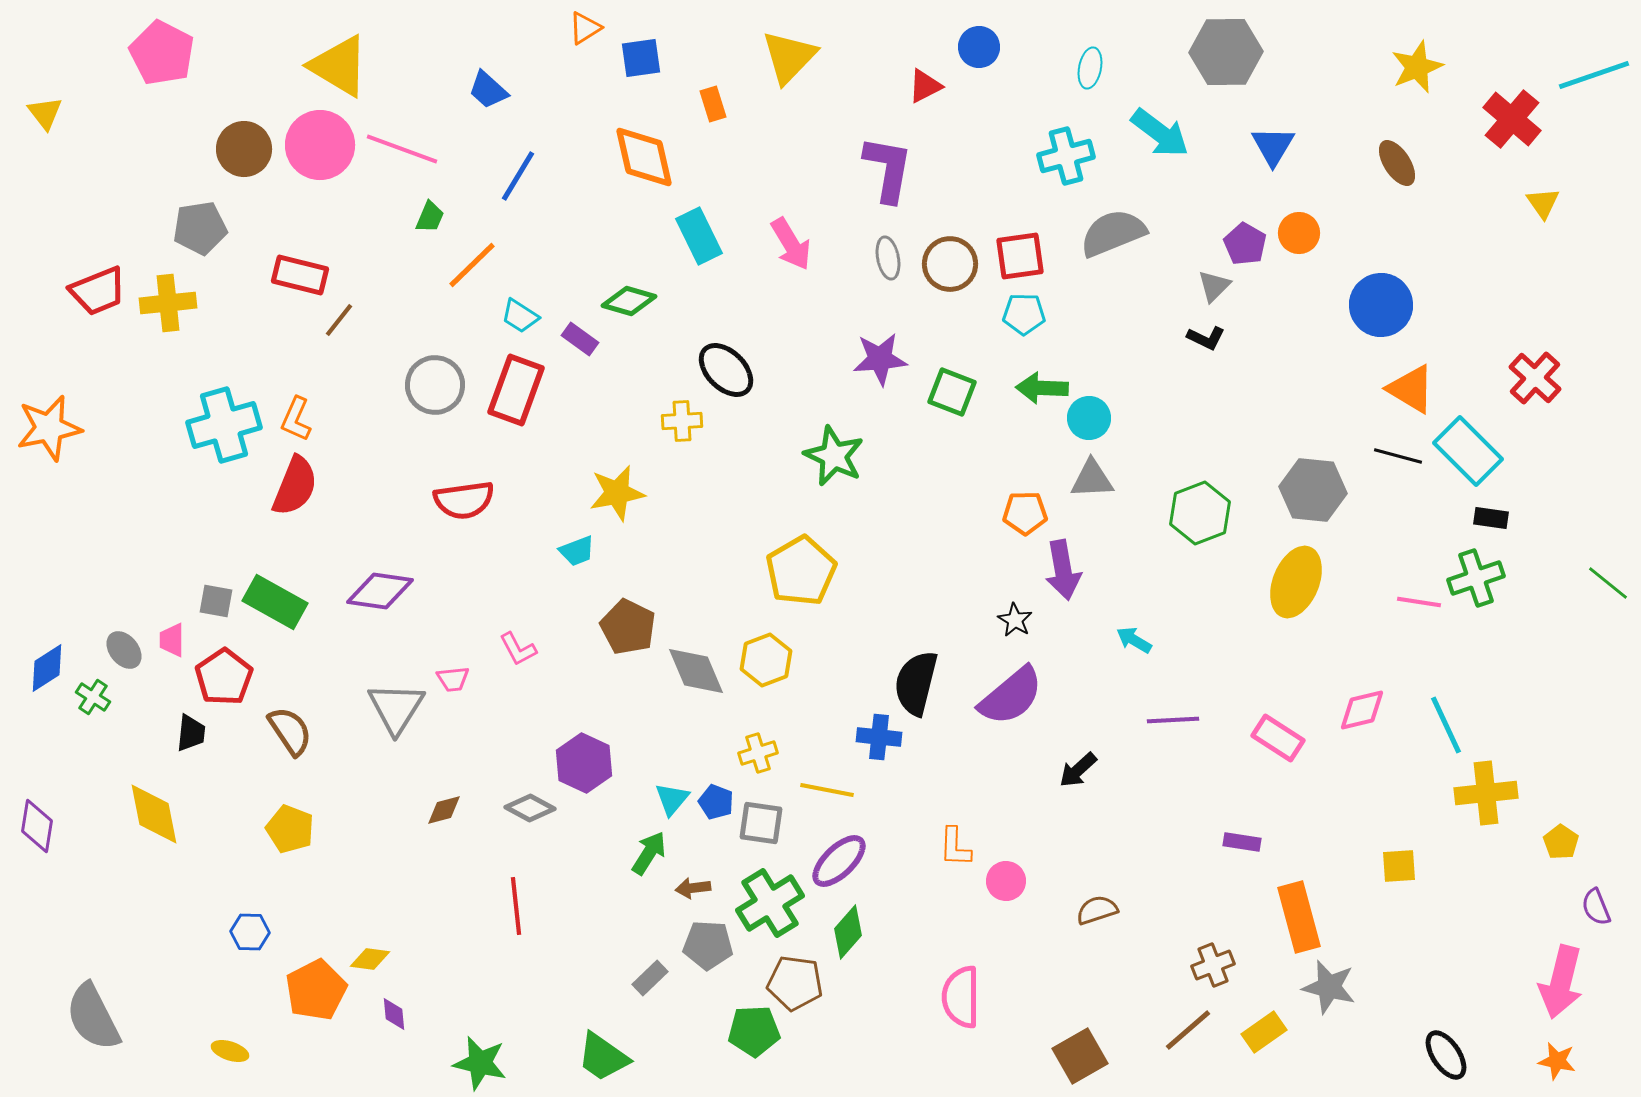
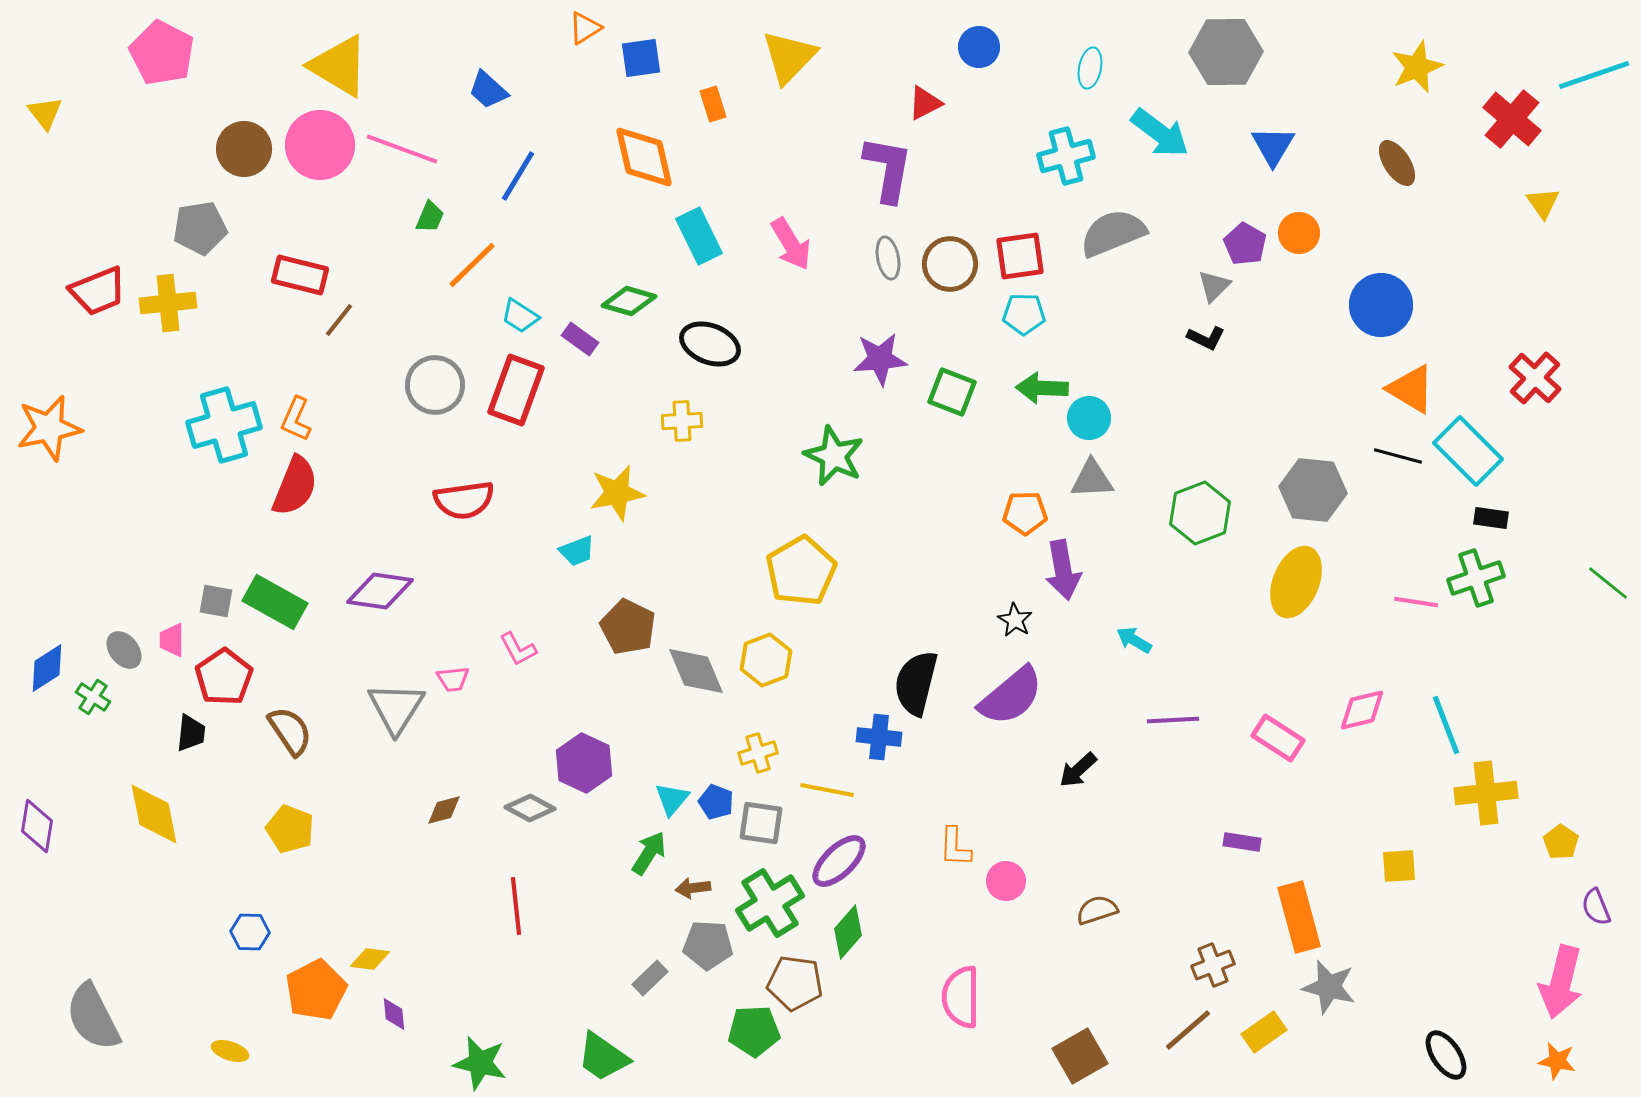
red triangle at (925, 86): moved 17 px down
black ellipse at (726, 370): moved 16 px left, 26 px up; rotated 24 degrees counterclockwise
pink line at (1419, 602): moved 3 px left
cyan line at (1446, 725): rotated 4 degrees clockwise
